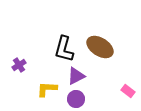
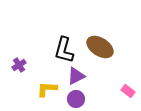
black L-shape: moved 1 px down
